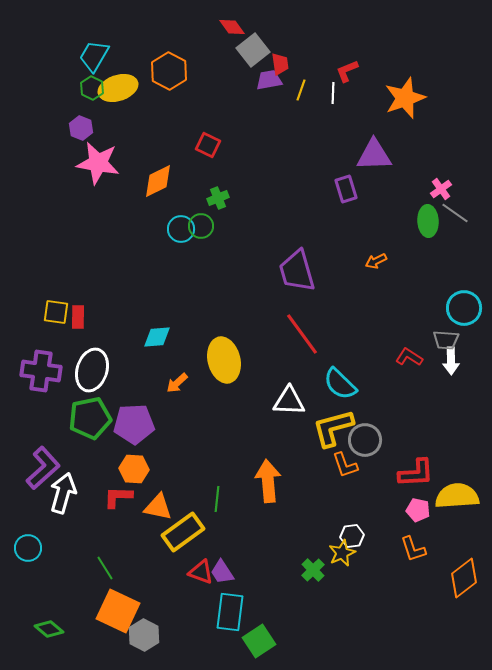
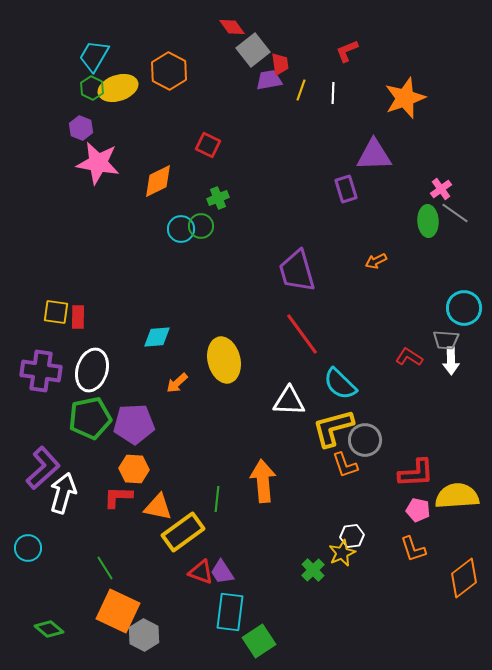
red L-shape at (347, 71): moved 20 px up
orange arrow at (268, 481): moved 5 px left
